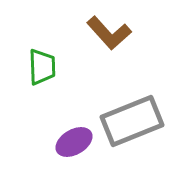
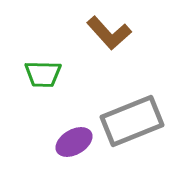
green trapezoid: moved 1 px right, 7 px down; rotated 93 degrees clockwise
